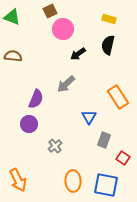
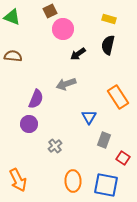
gray arrow: rotated 24 degrees clockwise
